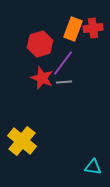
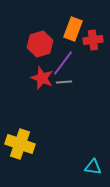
red cross: moved 12 px down
yellow cross: moved 2 px left, 3 px down; rotated 20 degrees counterclockwise
